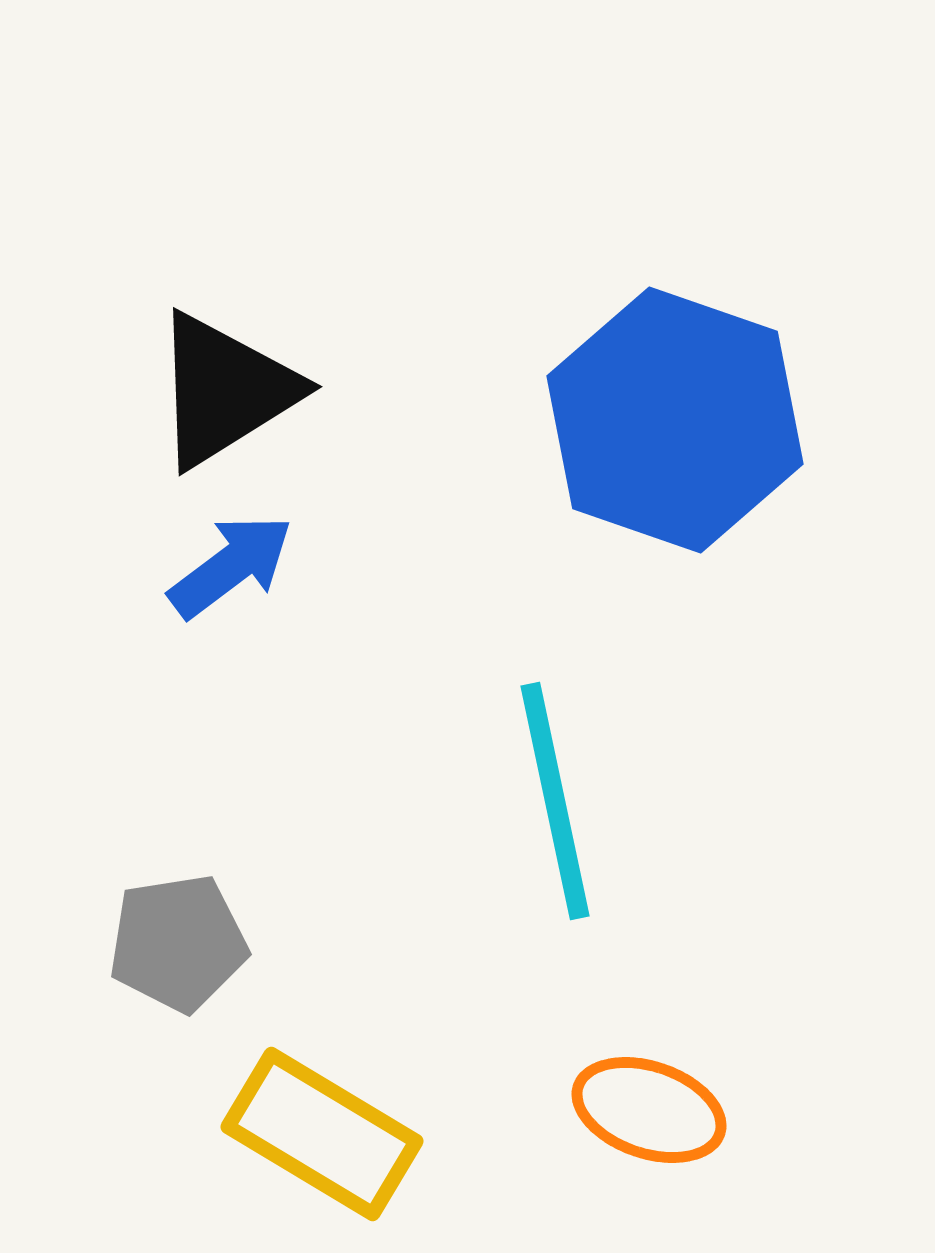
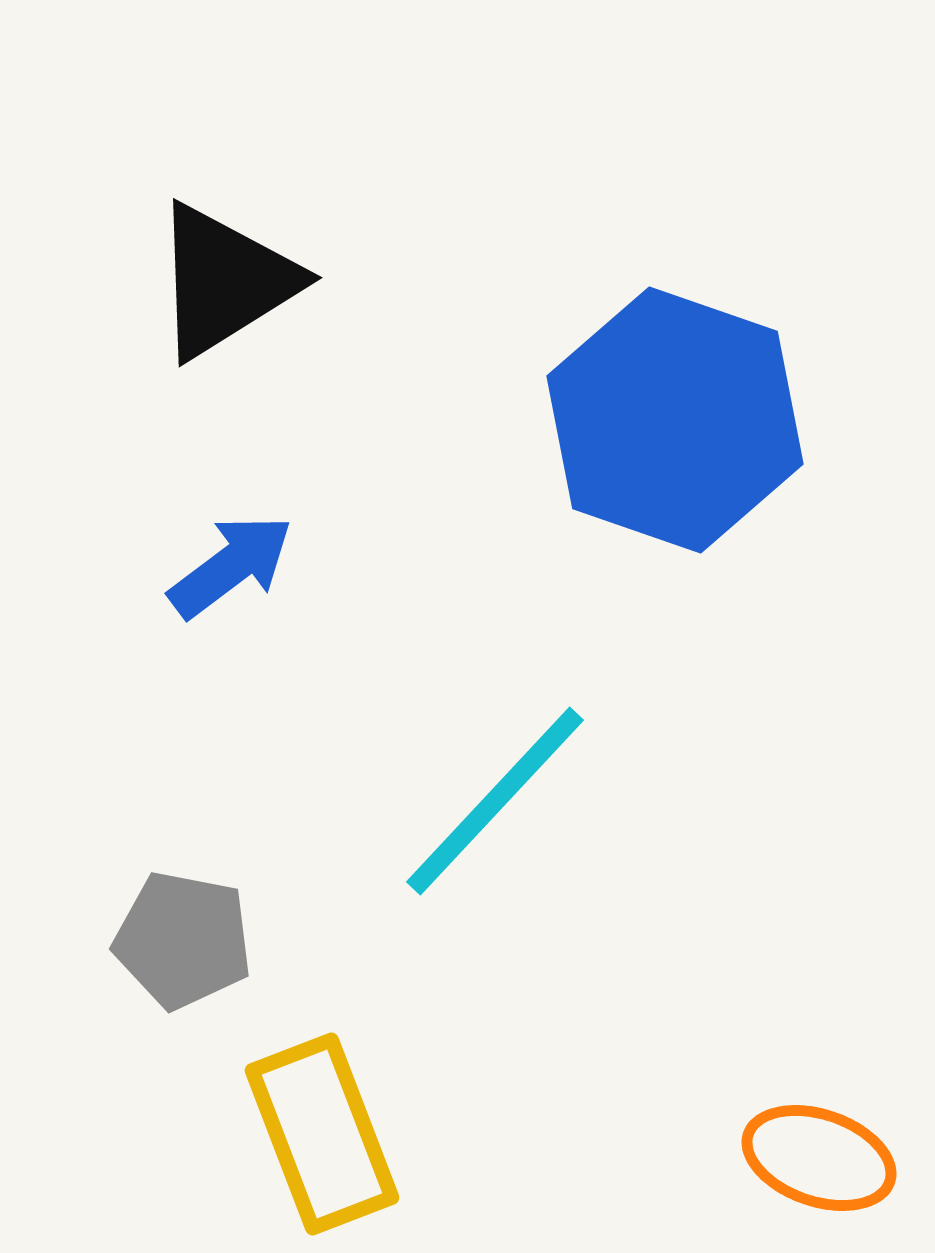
black triangle: moved 109 px up
cyan line: moved 60 px left; rotated 55 degrees clockwise
gray pentagon: moved 5 px right, 3 px up; rotated 20 degrees clockwise
orange ellipse: moved 170 px right, 48 px down
yellow rectangle: rotated 38 degrees clockwise
